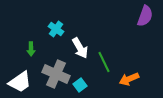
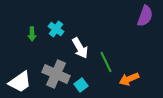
green arrow: moved 1 px right, 15 px up
green line: moved 2 px right
cyan square: moved 1 px right
